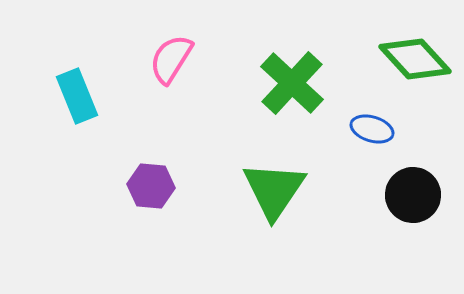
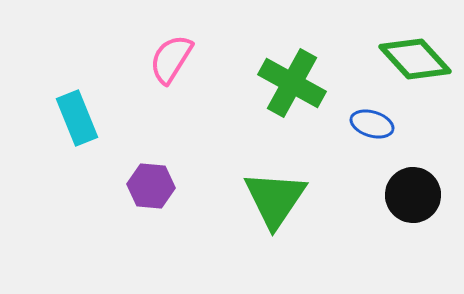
green cross: rotated 14 degrees counterclockwise
cyan rectangle: moved 22 px down
blue ellipse: moved 5 px up
green triangle: moved 1 px right, 9 px down
